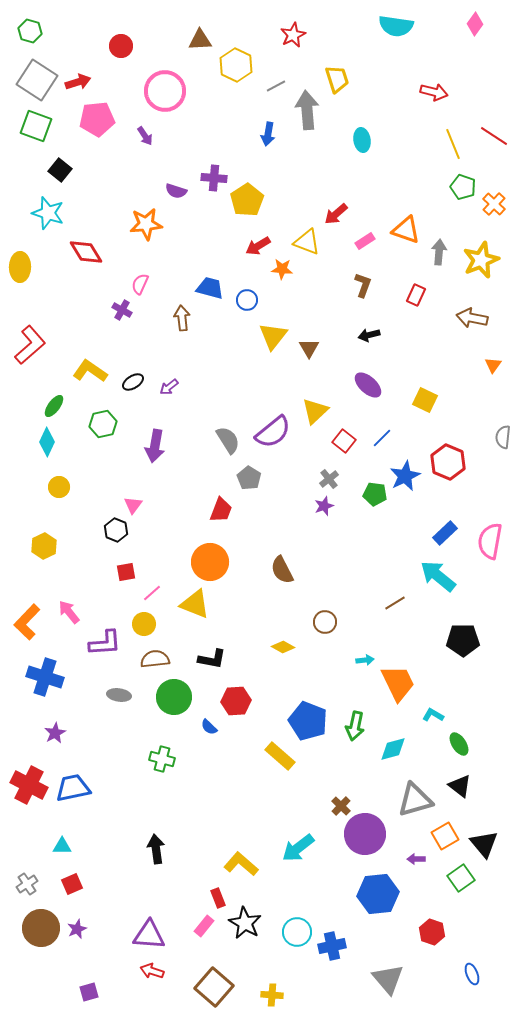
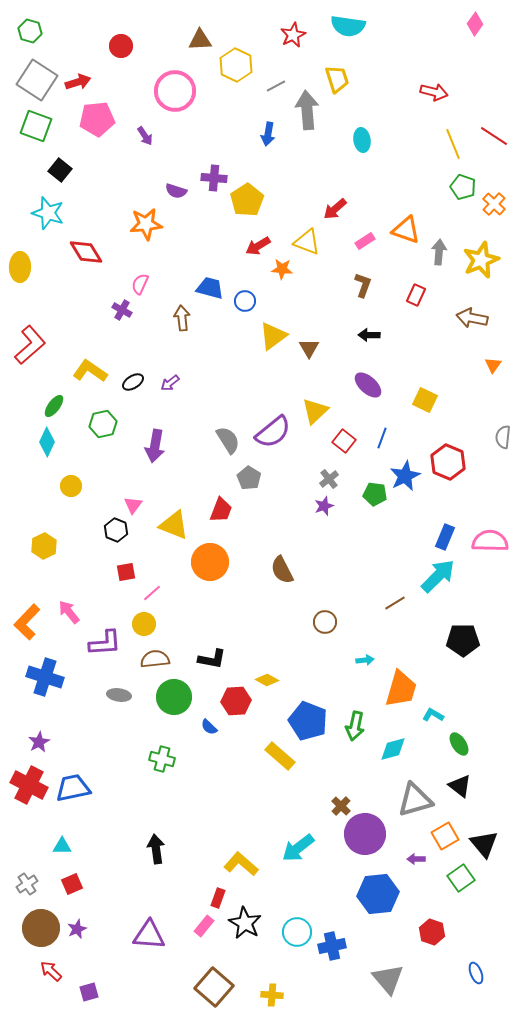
cyan semicircle at (396, 26): moved 48 px left
pink circle at (165, 91): moved 10 px right
red arrow at (336, 214): moved 1 px left, 5 px up
blue circle at (247, 300): moved 2 px left, 1 px down
black arrow at (369, 335): rotated 15 degrees clockwise
yellow triangle at (273, 336): rotated 16 degrees clockwise
purple arrow at (169, 387): moved 1 px right, 4 px up
blue line at (382, 438): rotated 25 degrees counterclockwise
yellow circle at (59, 487): moved 12 px right, 1 px up
blue rectangle at (445, 533): moved 4 px down; rotated 25 degrees counterclockwise
pink semicircle at (490, 541): rotated 81 degrees clockwise
cyan arrow at (438, 576): rotated 96 degrees clockwise
yellow triangle at (195, 604): moved 21 px left, 79 px up
yellow diamond at (283, 647): moved 16 px left, 33 px down
orange trapezoid at (398, 683): moved 3 px right, 6 px down; rotated 42 degrees clockwise
purple star at (55, 733): moved 16 px left, 9 px down
red rectangle at (218, 898): rotated 42 degrees clockwise
red arrow at (152, 971): moved 101 px left; rotated 25 degrees clockwise
blue ellipse at (472, 974): moved 4 px right, 1 px up
